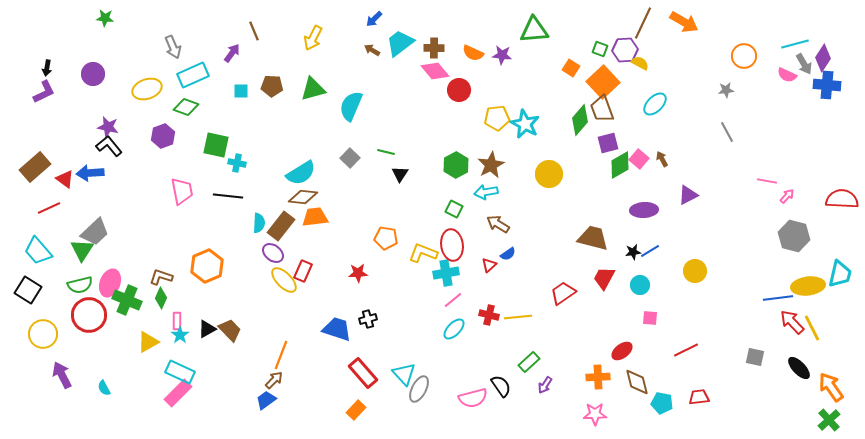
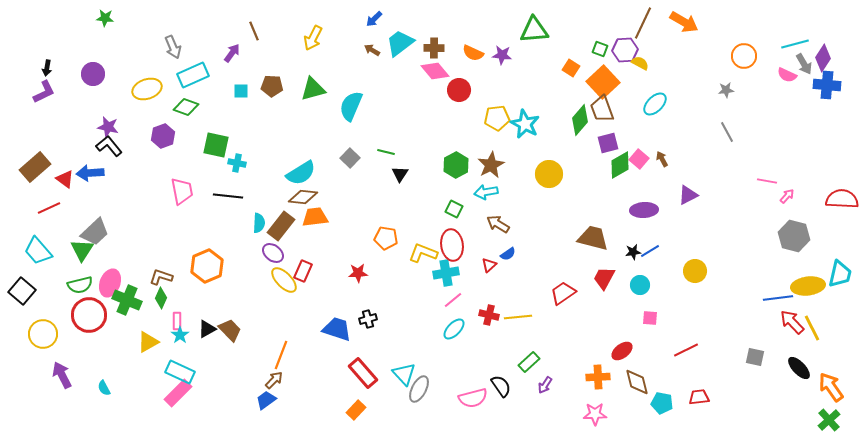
black square at (28, 290): moved 6 px left, 1 px down; rotated 8 degrees clockwise
